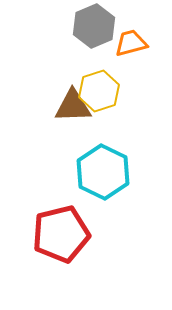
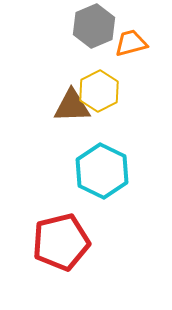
yellow hexagon: rotated 9 degrees counterclockwise
brown triangle: moved 1 px left
cyan hexagon: moved 1 px left, 1 px up
red pentagon: moved 8 px down
